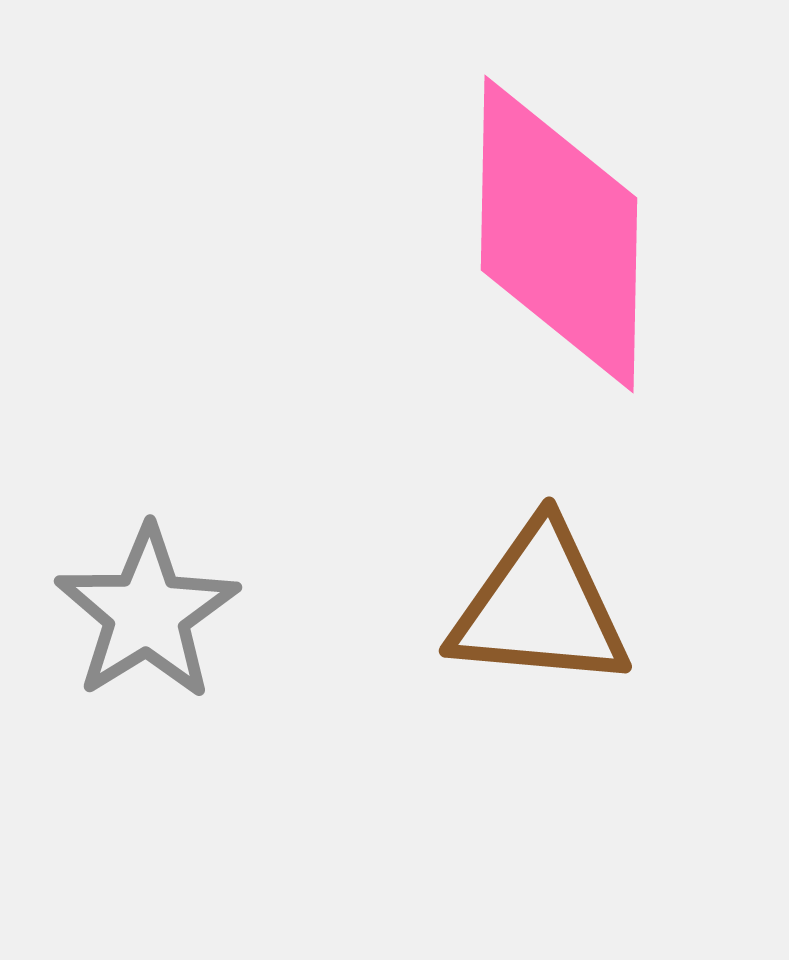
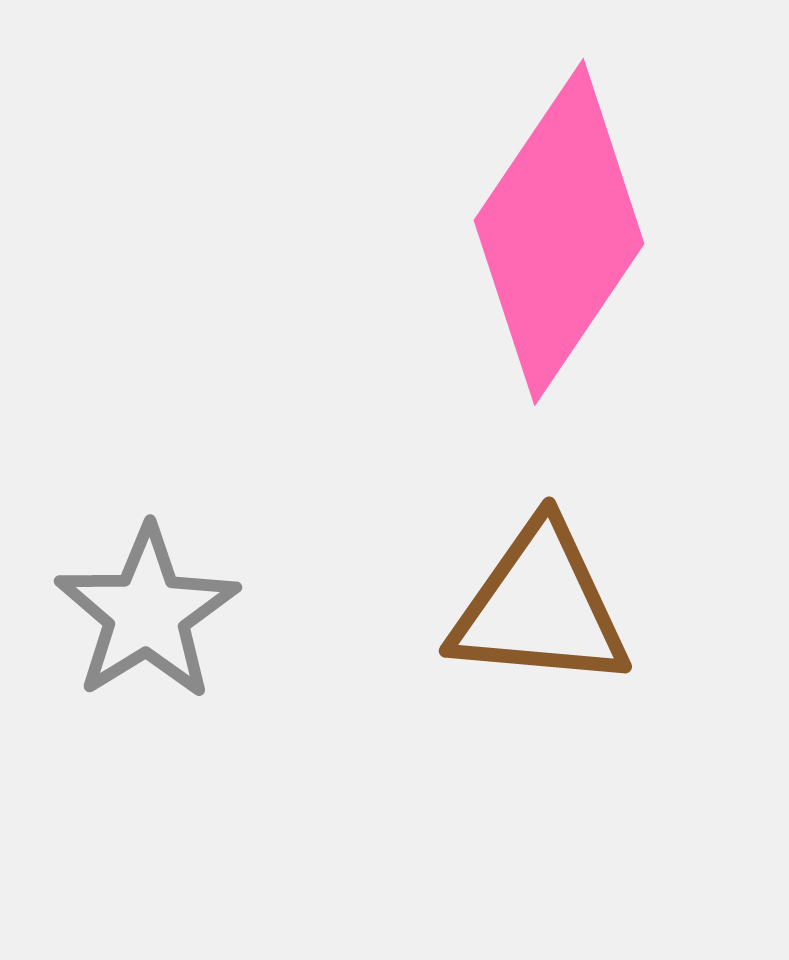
pink diamond: moved 2 px up; rotated 33 degrees clockwise
